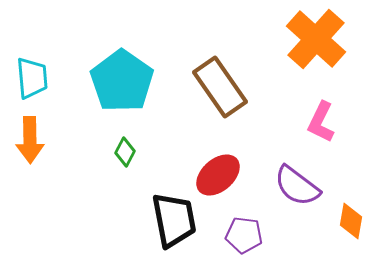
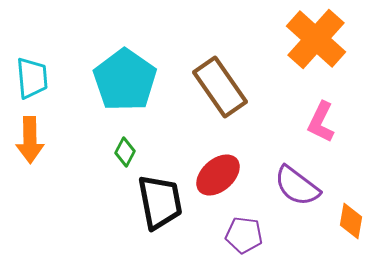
cyan pentagon: moved 3 px right, 1 px up
black trapezoid: moved 14 px left, 18 px up
